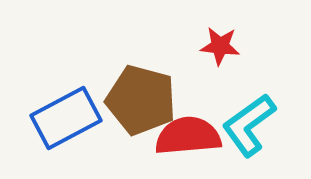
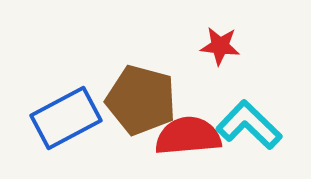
cyan L-shape: rotated 80 degrees clockwise
